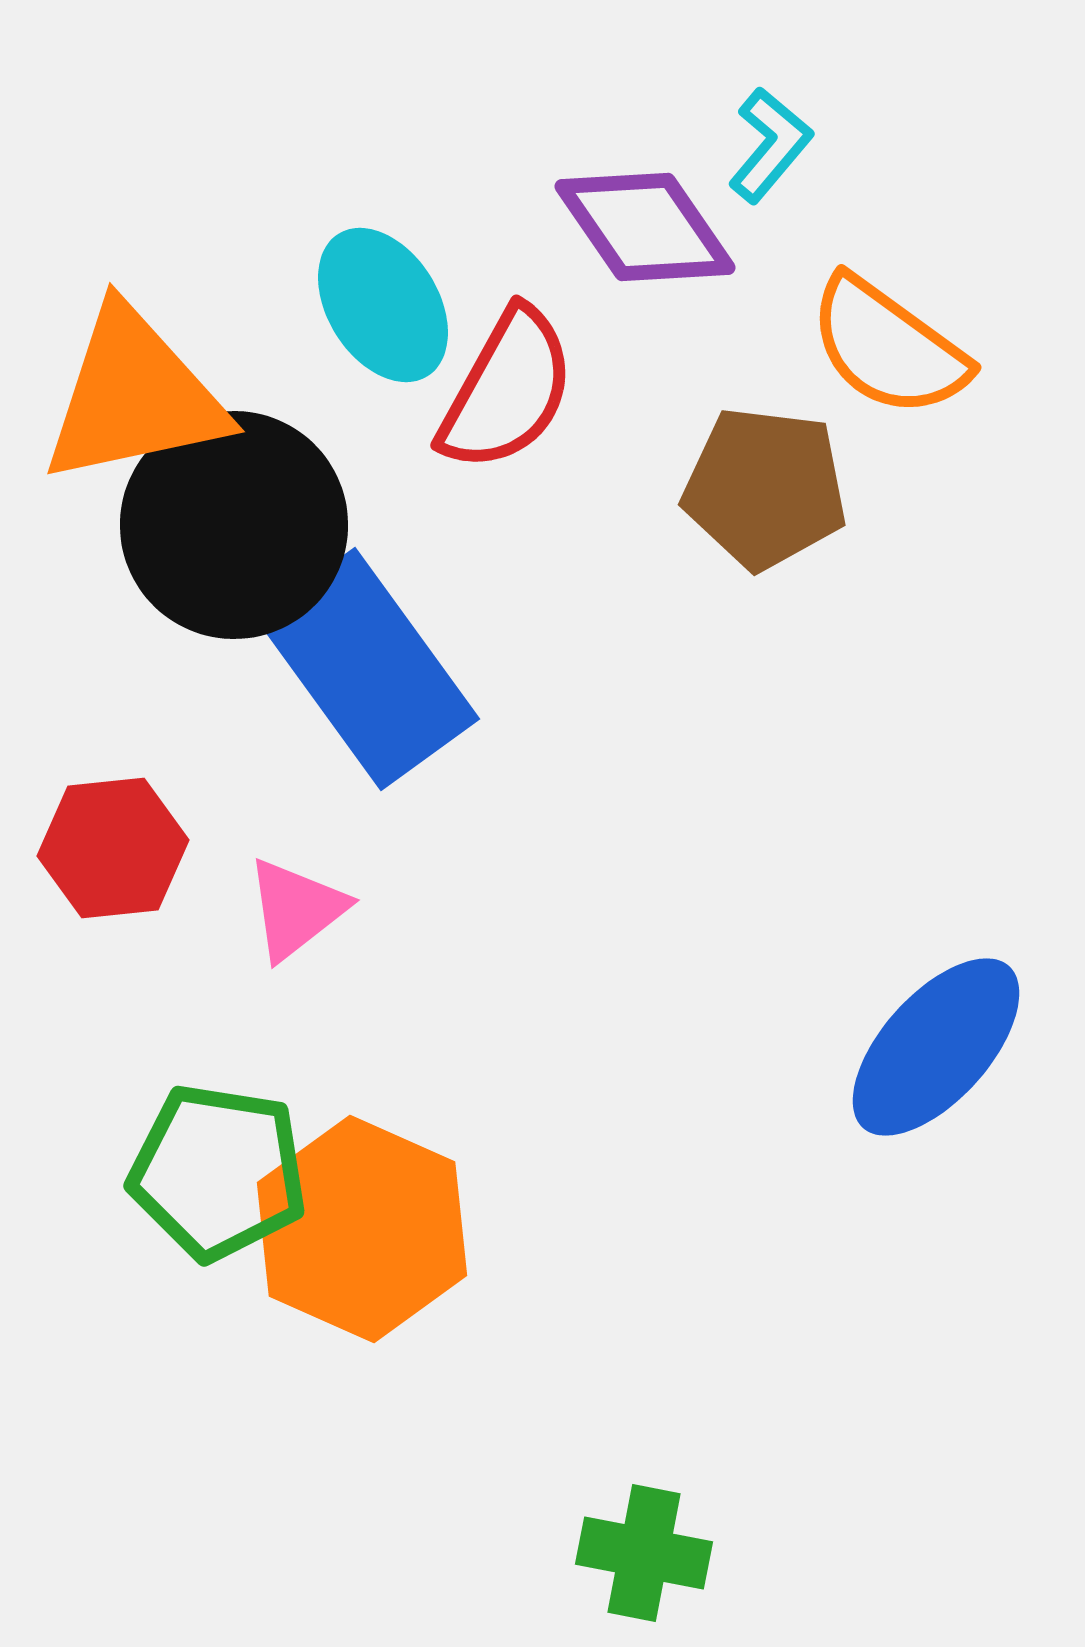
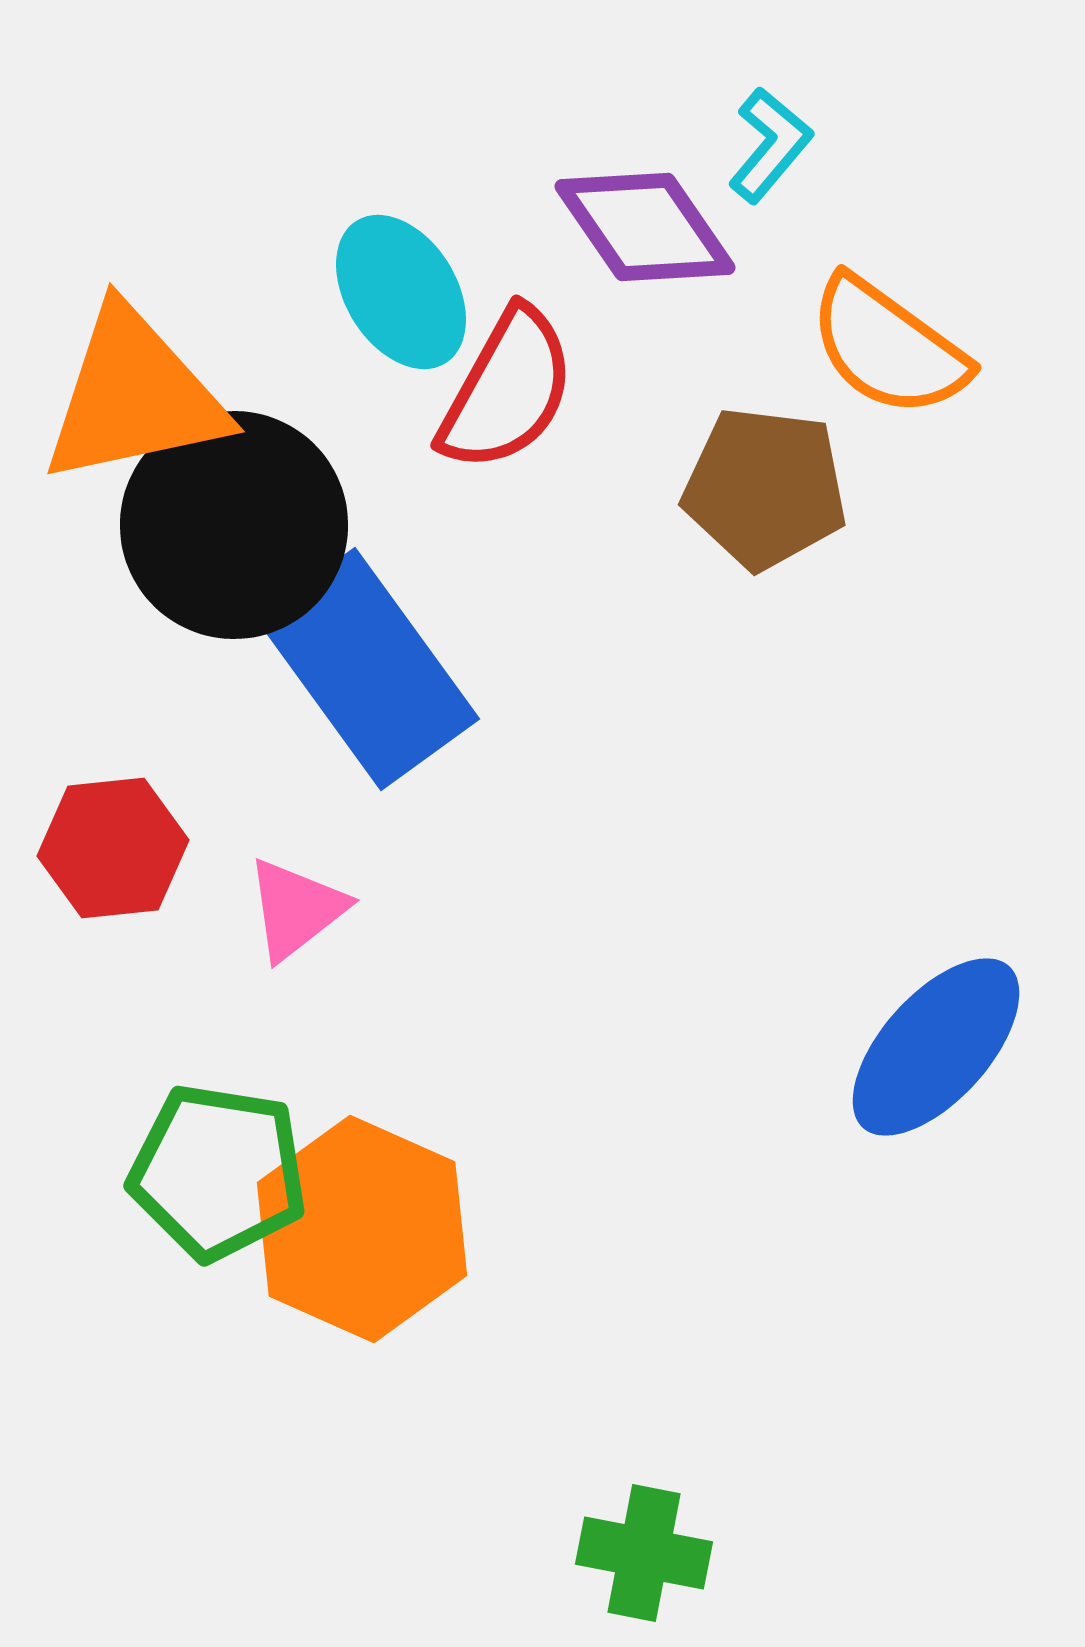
cyan ellipse: moved 18 px right, 13 px up
